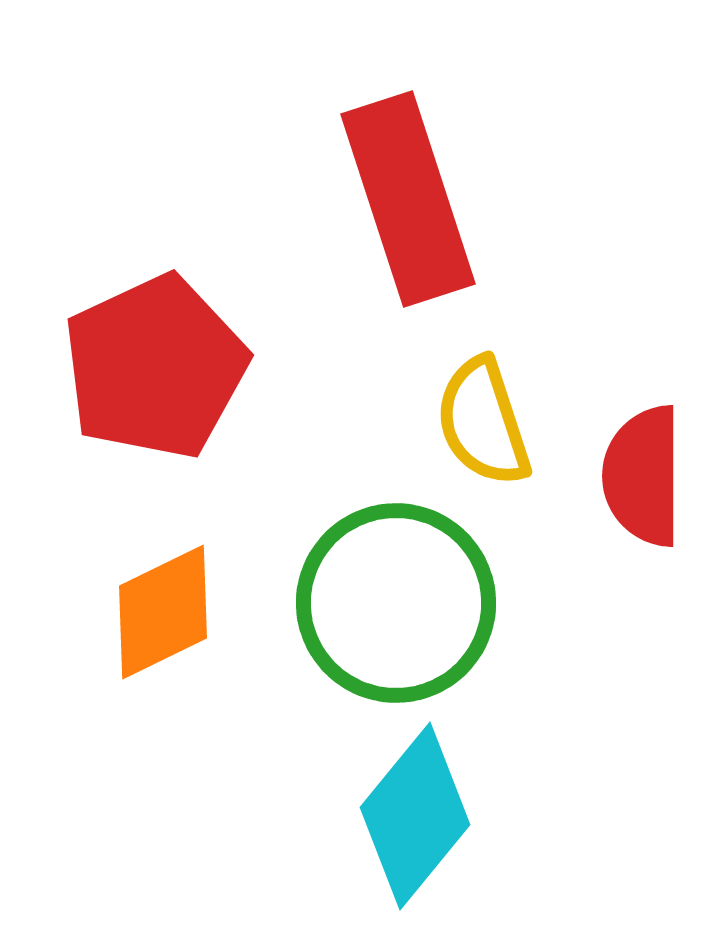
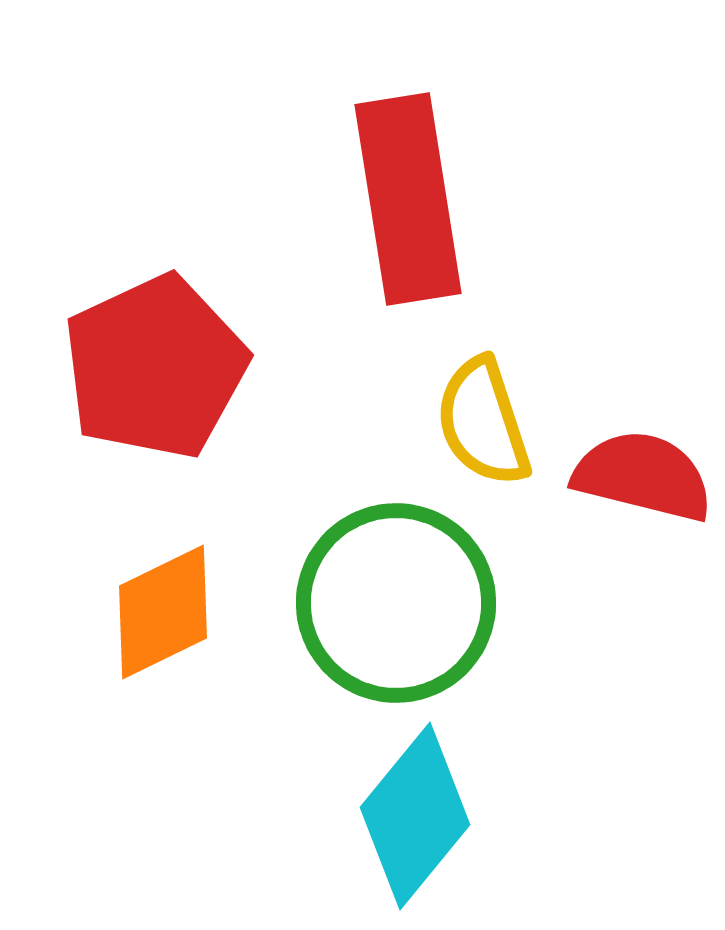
red rectangle: rotated 9 degrees clockwise
red semicircle: rotated 104 degrees clockwise
